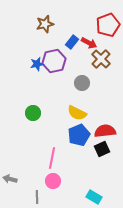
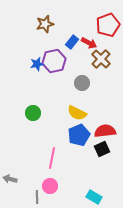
pink circle: moved 3 px left, 5 px down
